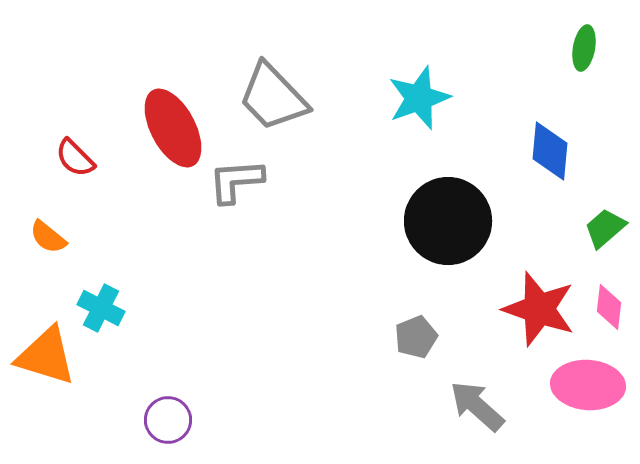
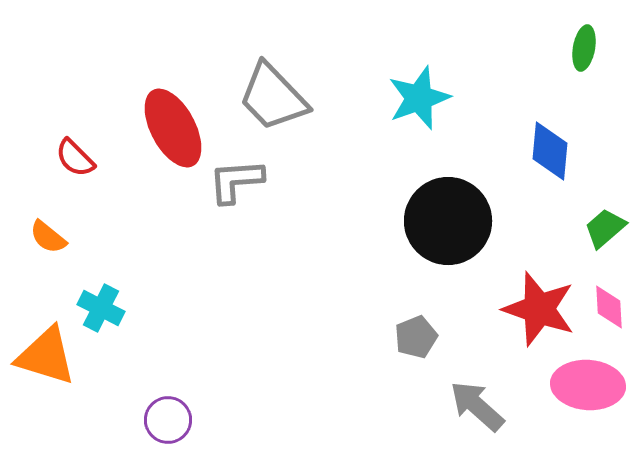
pink diamond: rotated 9 degrees counterclockwise
